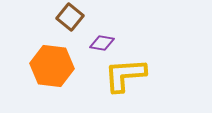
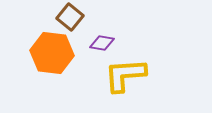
orange hexagon: moved 13 px up
